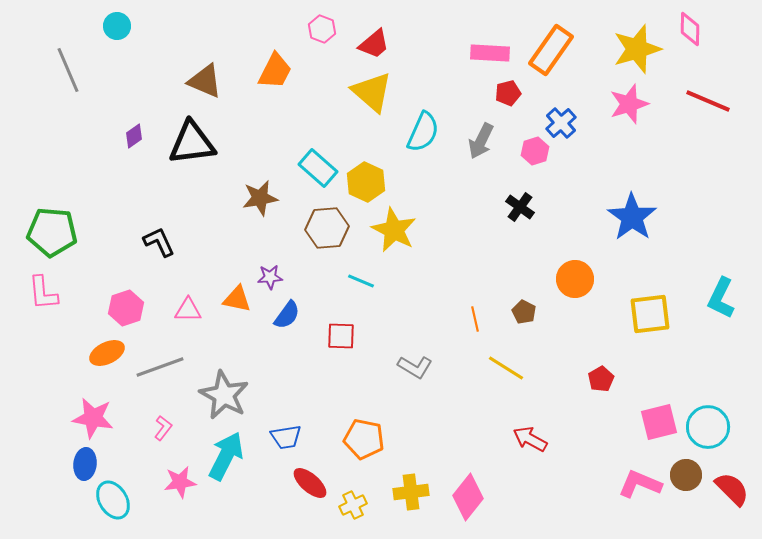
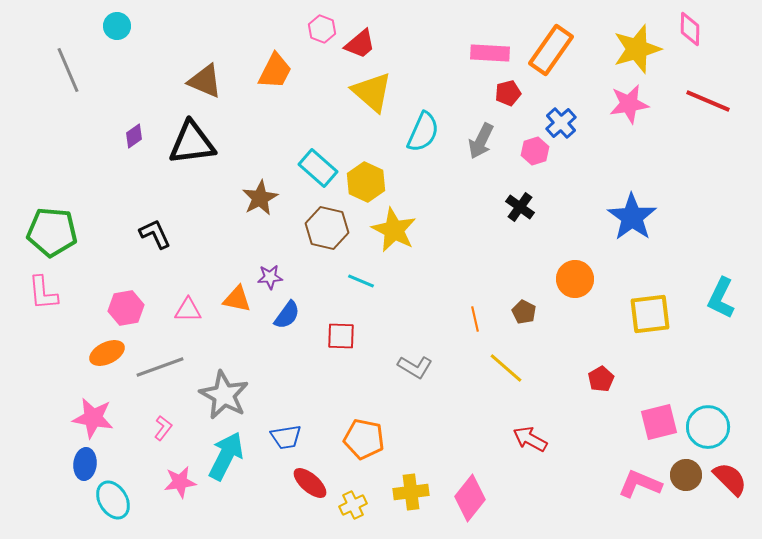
red trapezoid at (374, 44): moved 14 px left
pink star at (629, 104): rotated 9 degrees clockwise
brown star at (260, 198): rotated 18 degrees counterclockwise
brown hexagon at (327, 228): rotated 18 degrees clockwise
black L-shape at (159, 242): moved 4 px left, 8 px up
pink hexagon at (126, 308): rotated 8 degrees clockwise
yellow line at (506, 368): rotated 9 degrees clockwise
red semicircle at (732, 489): moved 2 px left, 10 px up
pink diamond at (468, 497): moved 2 px right, 1 px down
